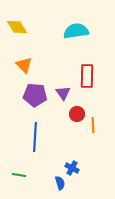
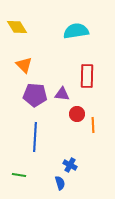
purple triangle: moved 1 px left, 1 px down; rotated 49 degrees counterclockwise
blue cross: moved 2 px left, 3 px up
